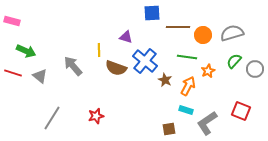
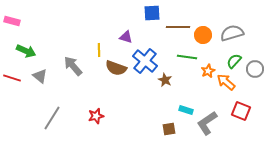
red line: moved 1 px left, 5 px down
orange arrow: moved 38 px right, 4 px up; rotated 78 degrees counterclockwise
